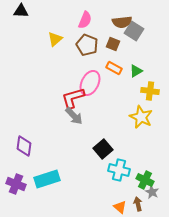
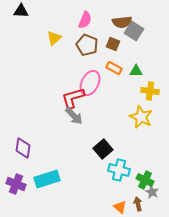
yellow triangle: moved 1 px left, 1 px up
green triangle: rotated 32 degrees clockwise
purple diamond: moved 1 px left, 2 px down
